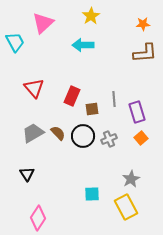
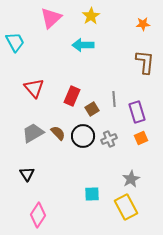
pink triangle: moved 8 px right, 5 px up
brown L-shape: moved 9 px down; rotated 80 degrees counterclockwise
brown square: rotated 24 degrees counterclockwise
orange square: rotated 16 degrees clockwise
pink diamond: moved 3 px up
